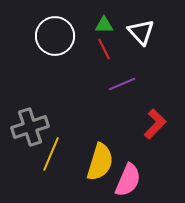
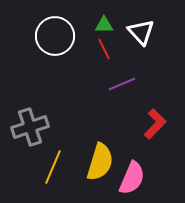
yellow line: moved 2 px right, 13 px down
pink semicircle: moved 4 px right, 2 px up
